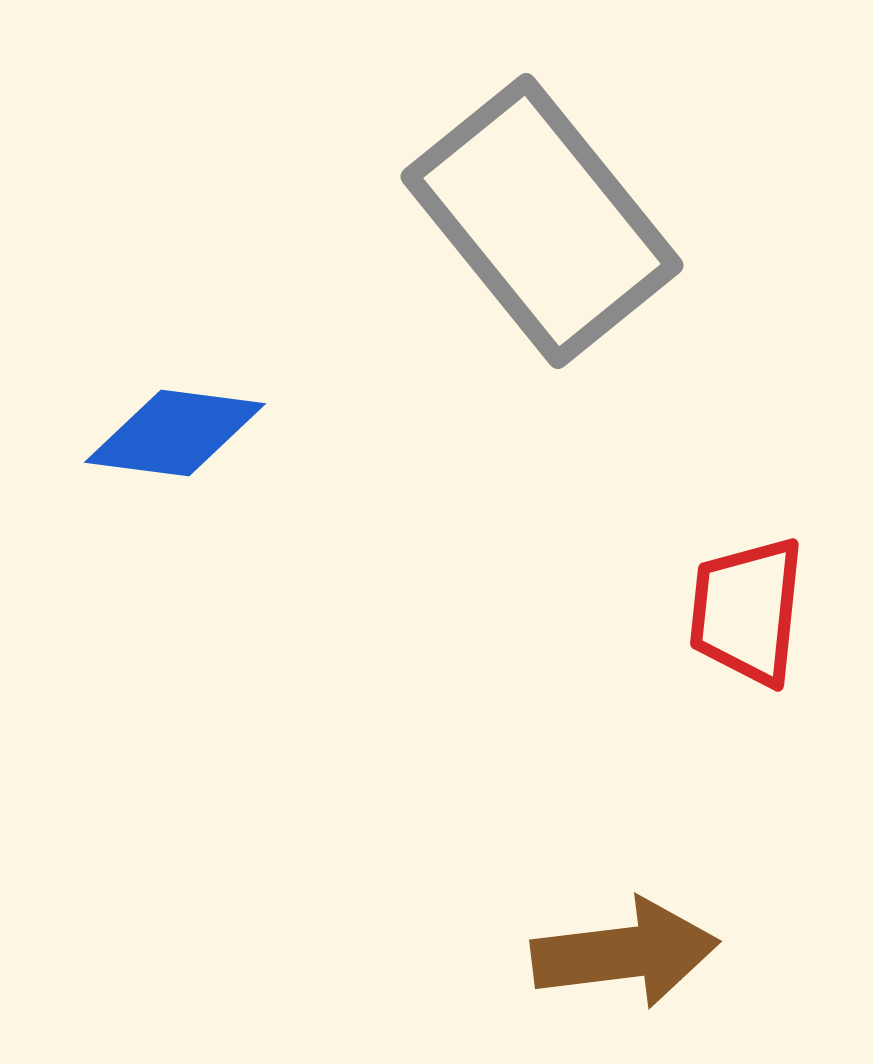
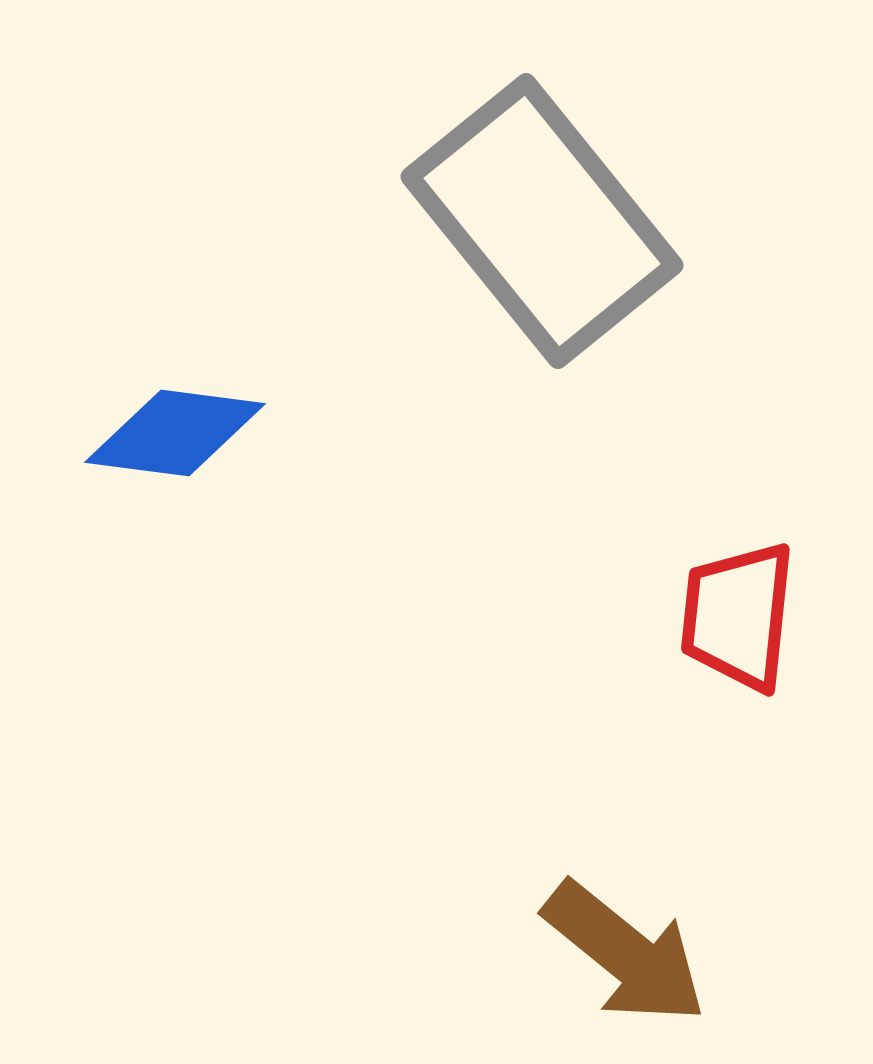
red trapezoid: moved 9 px left, 5 px down
brown arrow: rotated 46 degrees clockwise
